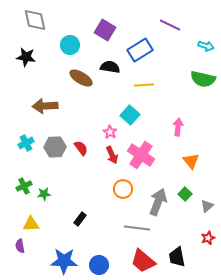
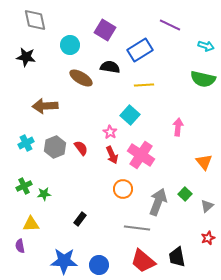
gray hexagon: rotated 20 degrees counterclockwise
orange triangle: moved 13 px right, 1 px down
